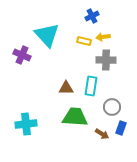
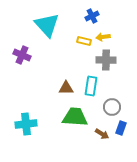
cyan triangle: moved 10 px up
